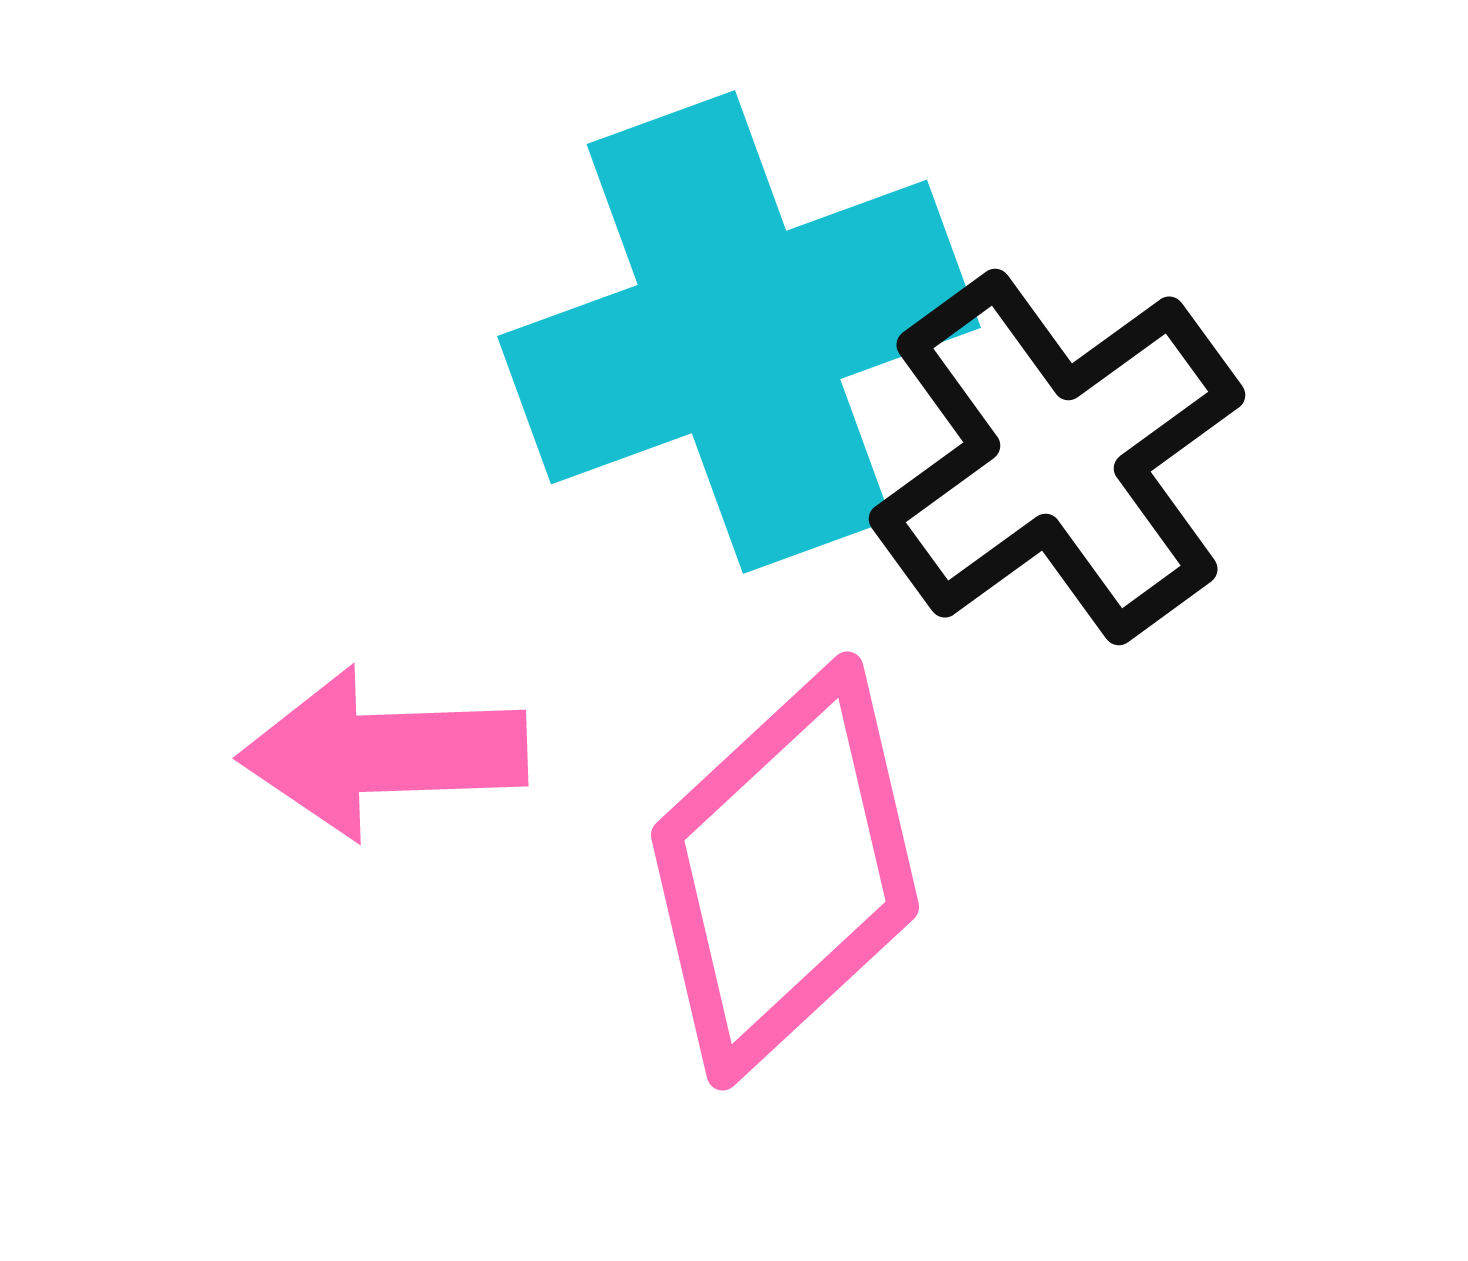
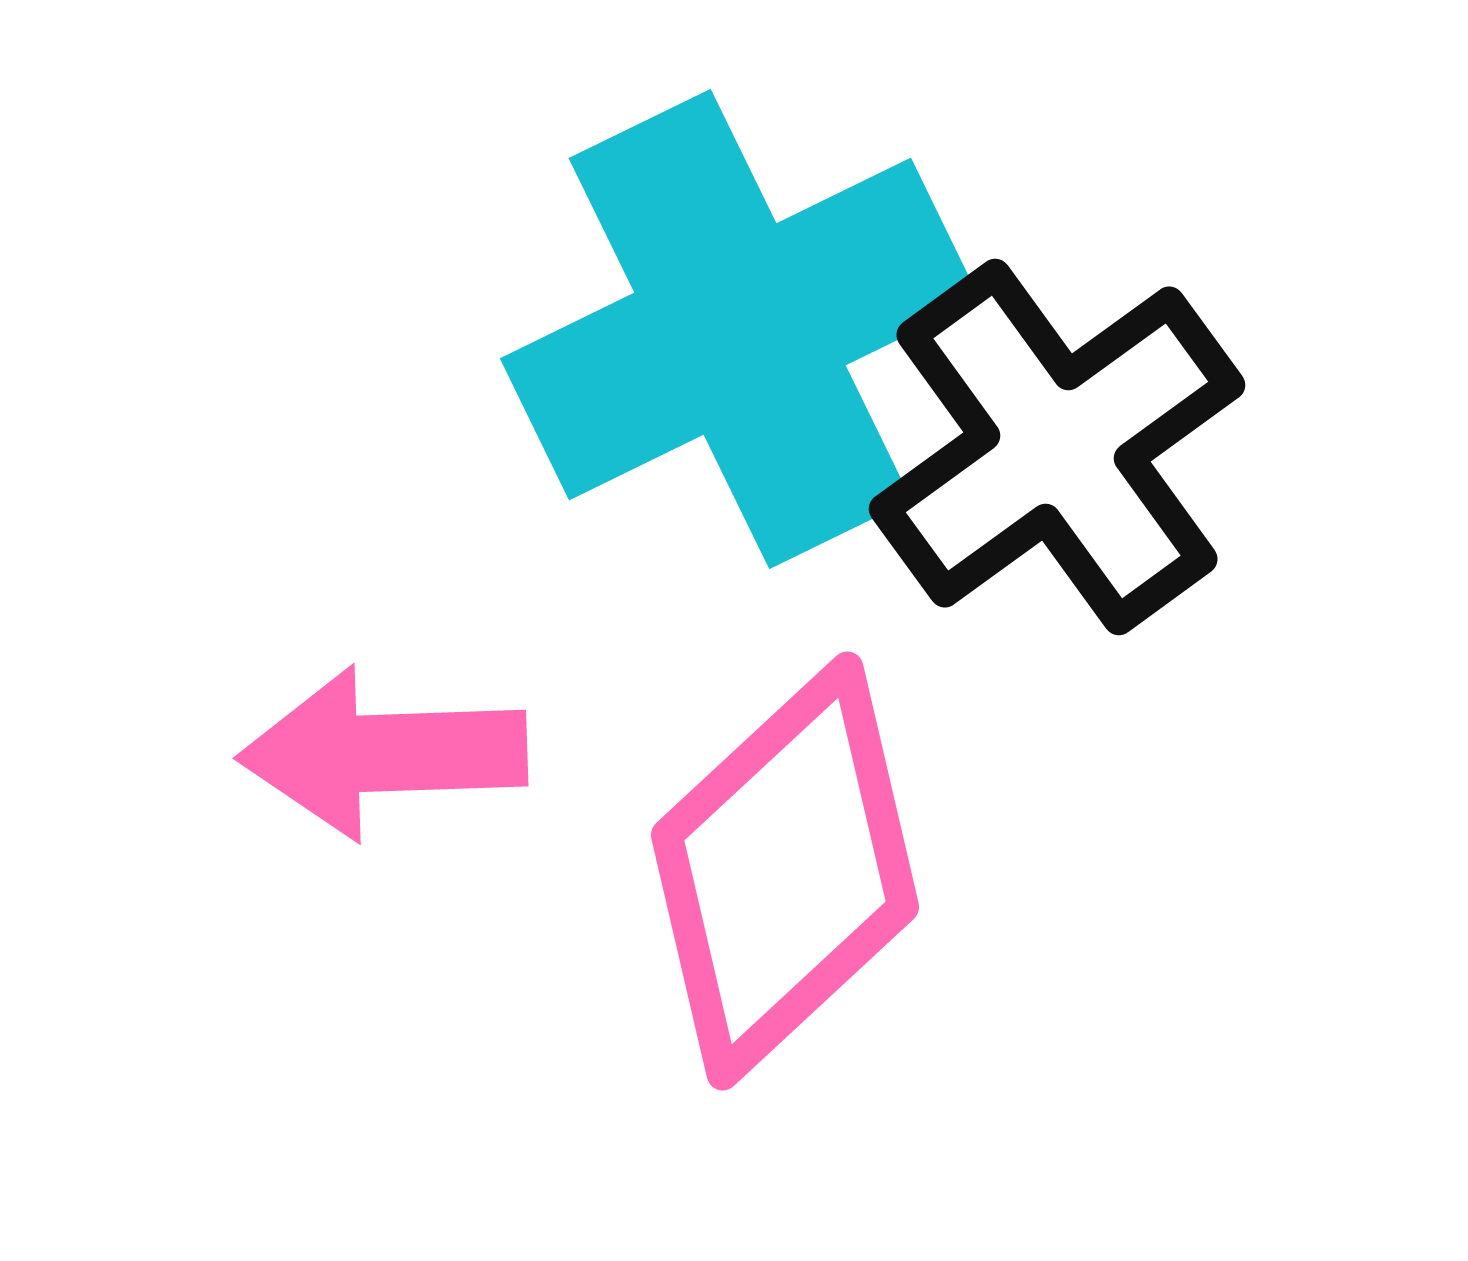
cyan cross: moved 1 px right, 3 px up; rotated 6 degrees counterclockwise
black cross: moved 10 px up
